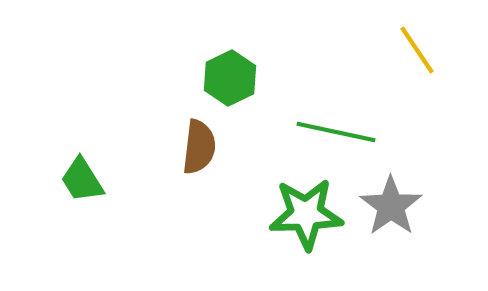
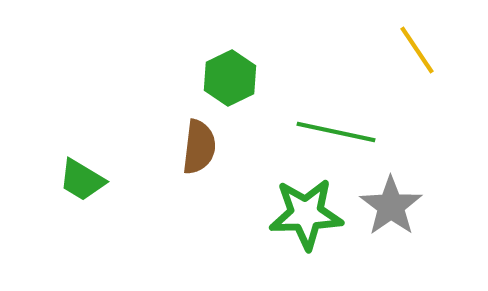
green trapezoid: rotated 27 degrees counterclockwise
